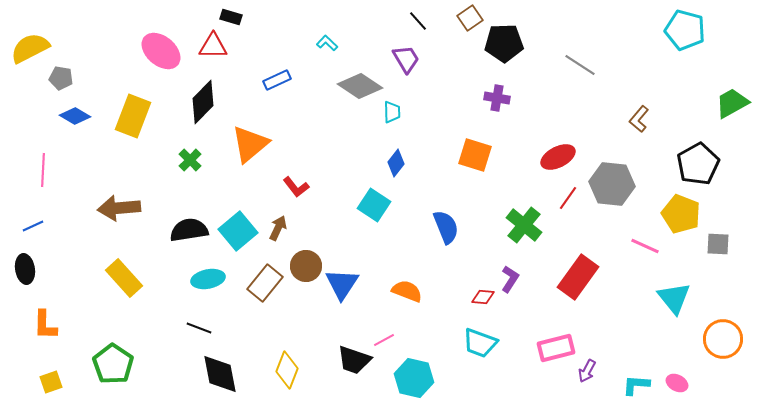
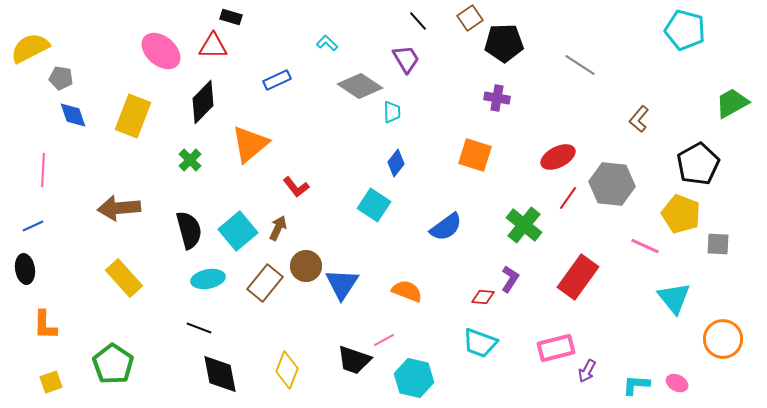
blue diamond at (75, 116): moved 2 px left, 1 px up; rotated 40 degrees clockwise
blue semicircle at (446, 227): rotated 76 degrees clockwise
black semicircle at (189, 230): rotated 84 degrees clockwise
